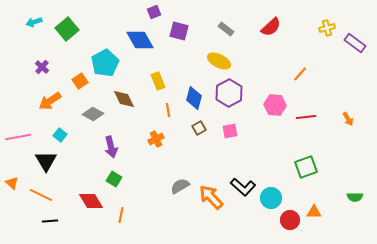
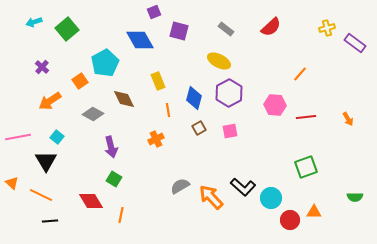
cyan square at (60, 135): moved 3 px left, 2 px down
